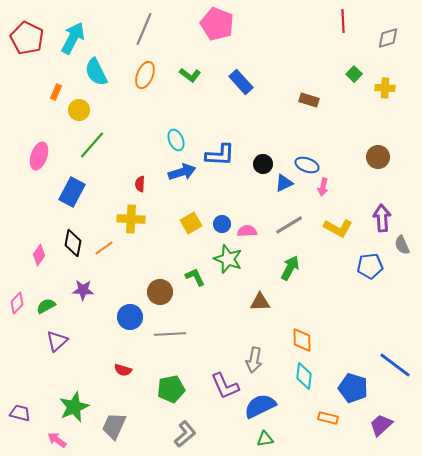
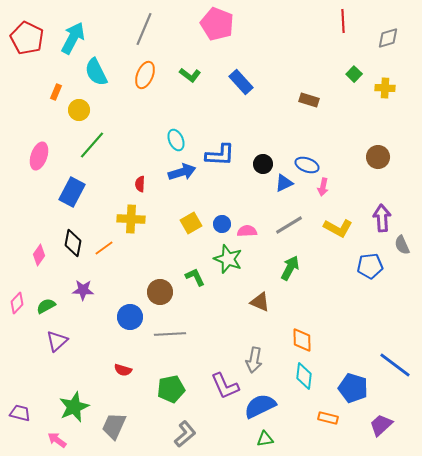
brown triangle at (260, 302): rotated 25 degrees clockwise
